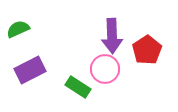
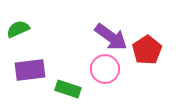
purple arrow: moved 1 px left, 1 px down; rotated 52 degrees counterclockwise
purple rectangle: rotated 20 degrees clockwise
green rectangle: moved 10 px left, 2 px down; rotated 15 degrees counterclockwise
